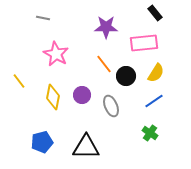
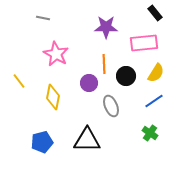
orange line: rotated 36 degrees clockwise
purple circle: moved 7 px right, 12 px up
black triangle: moved 1 px right, 7 px up
